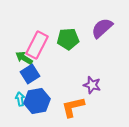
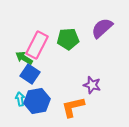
blue square: rotated 24 degrees counterclockwise
